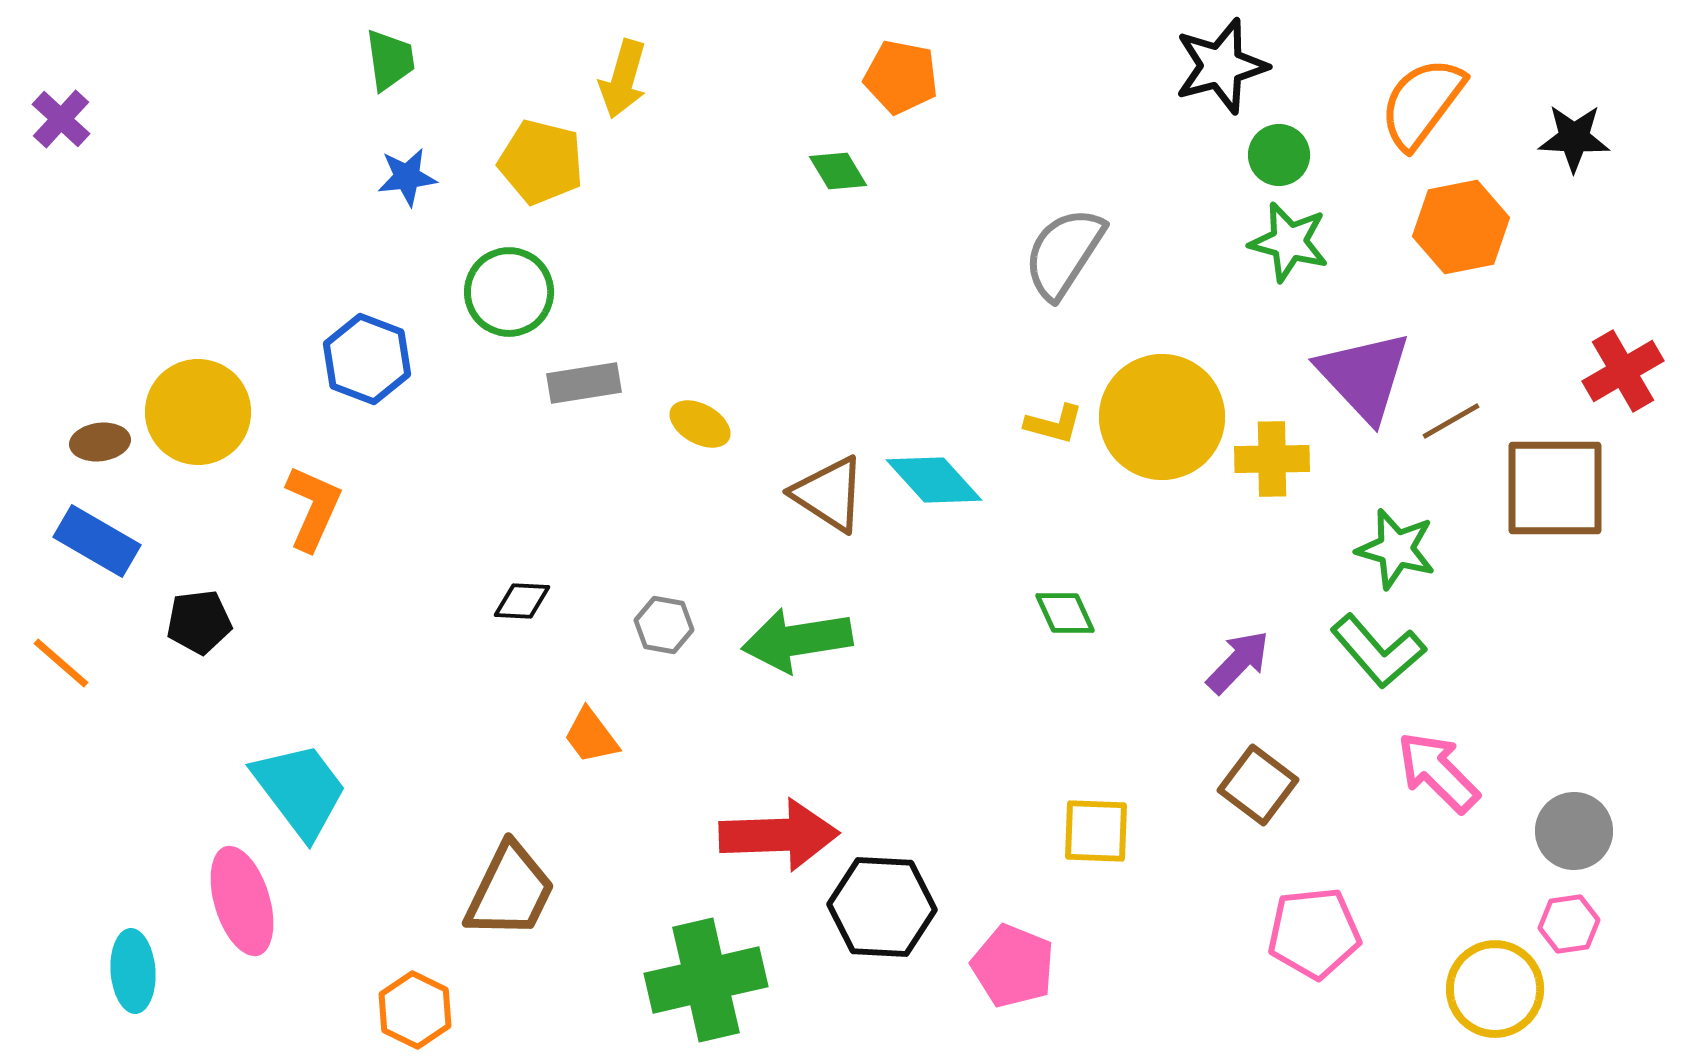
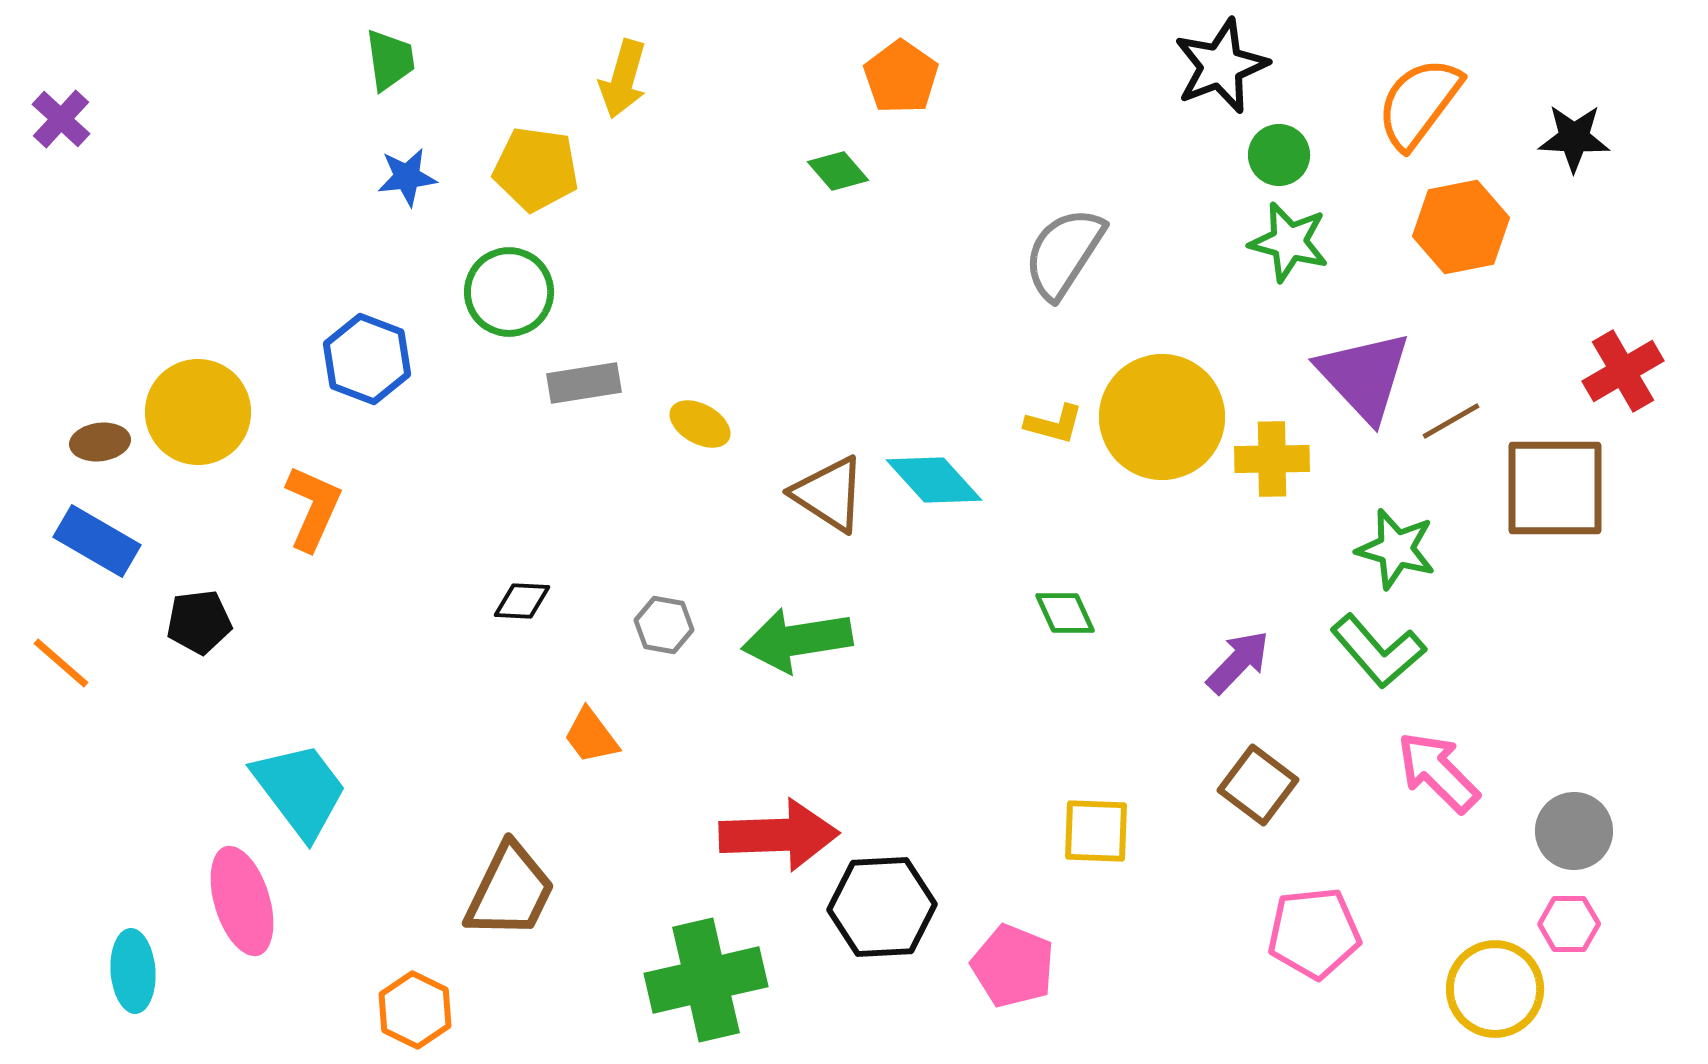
black star at (1221, 66): rotated 6 degrees counterclockwise
orange pentagon at (901, 77): rotated 24 degrees clockwise
orange semicircle at (1422, 103): moved 3 px left
yellow pentagon at (541, 162): moved 5 px left, 7 px down; rotated 6 degrees counterclockwise
green diamond at (838, 171): rotated 10 degrees counterclockwise
black hexagon at (882, 907): rotated 6 degrees counterclockwise
pink hexagon at (1569, 924): rotated 8 degrees clockwise
